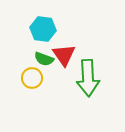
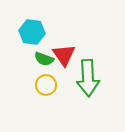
cyan hexagon: moved 11 px left, 3 px down
yellow circle: moved 14 px right, 7 px down
